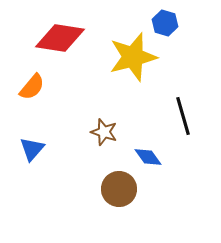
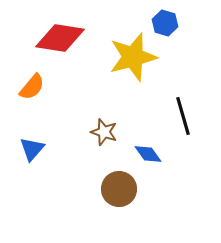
blue diamond: moved 3 px up
